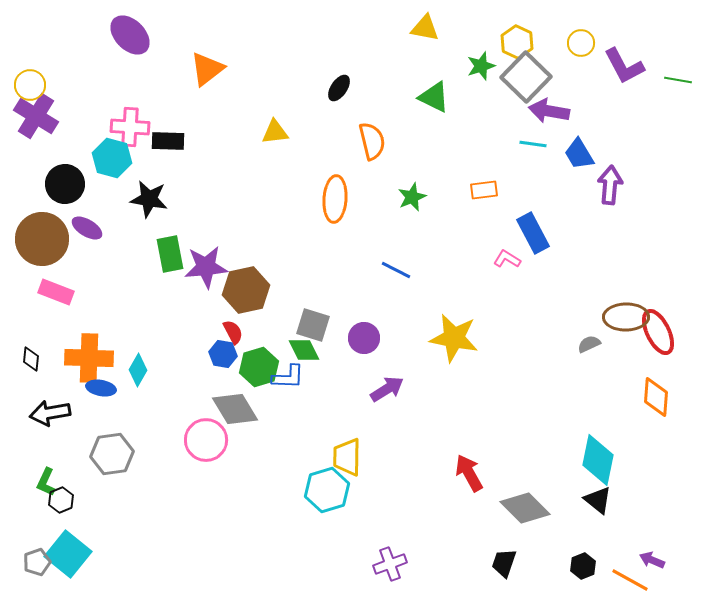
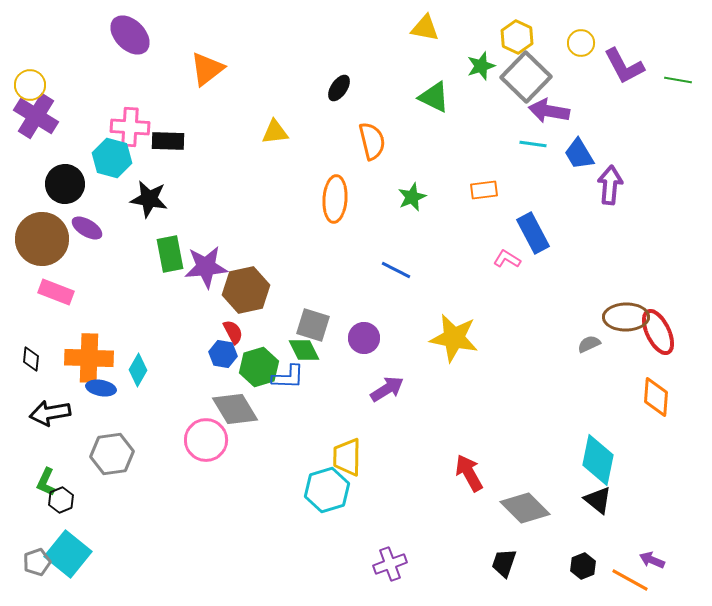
yellow hexagon at (517, 42): moved 5 px up
